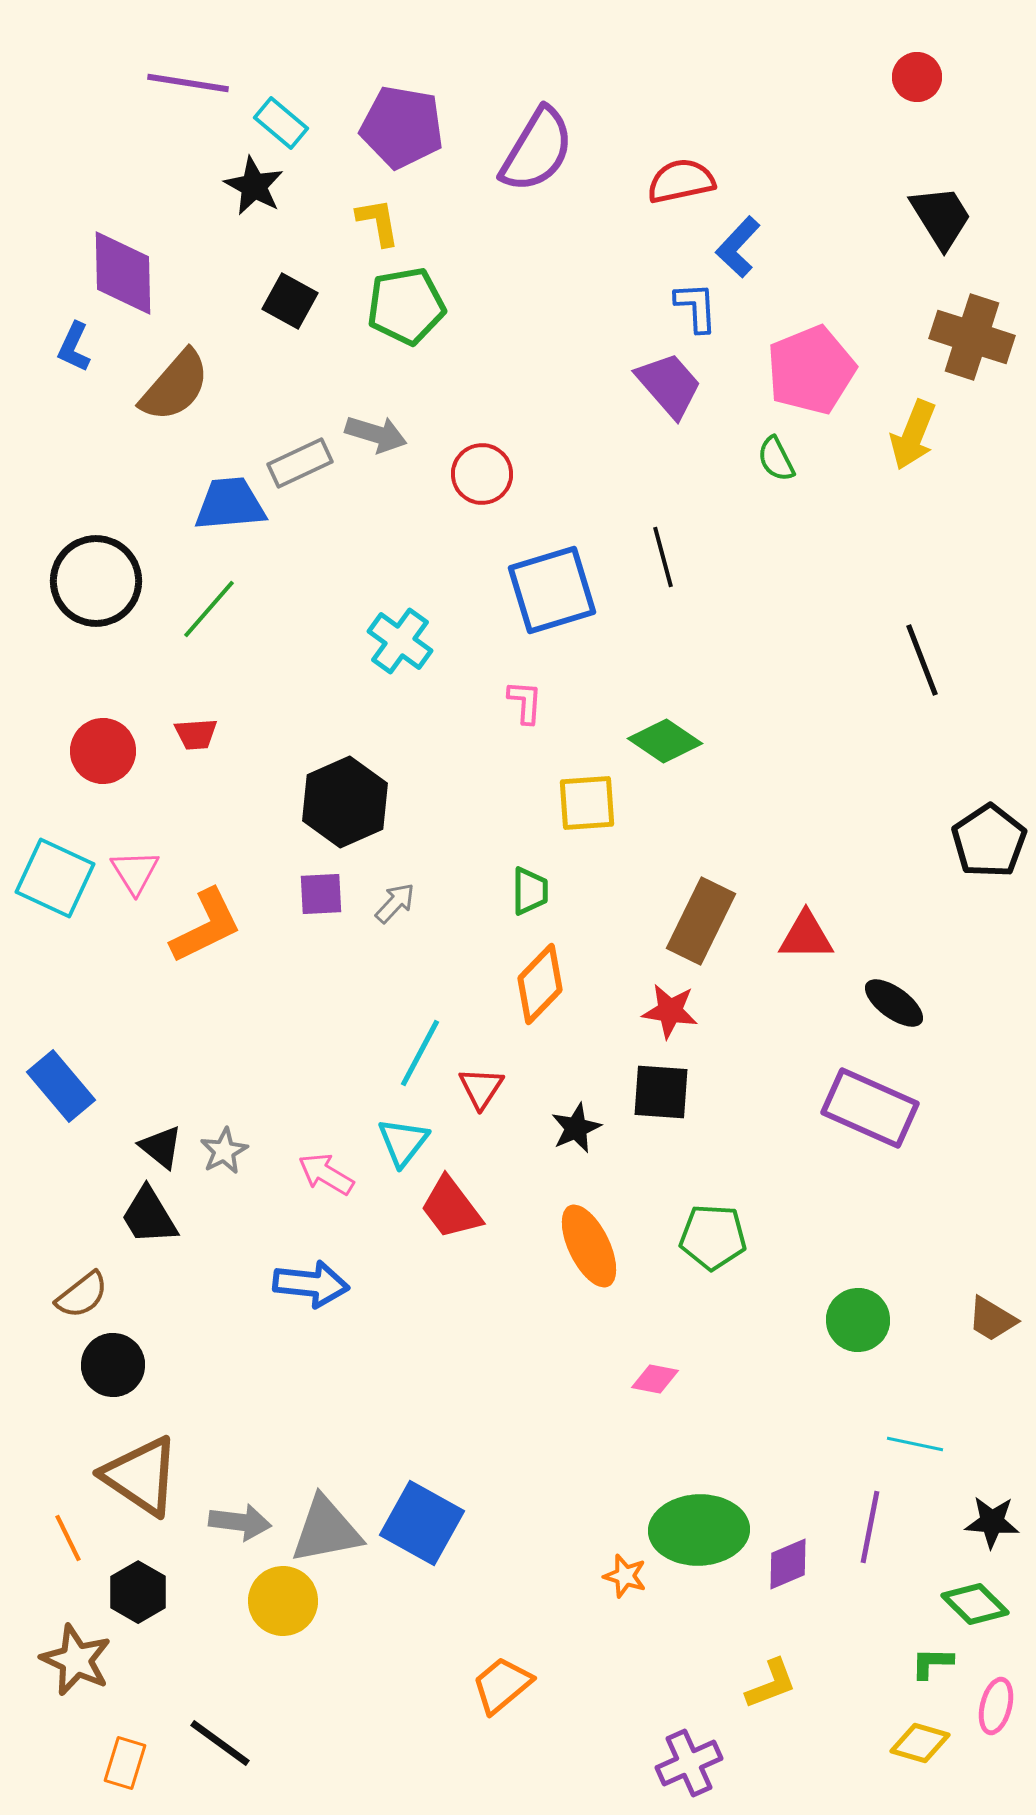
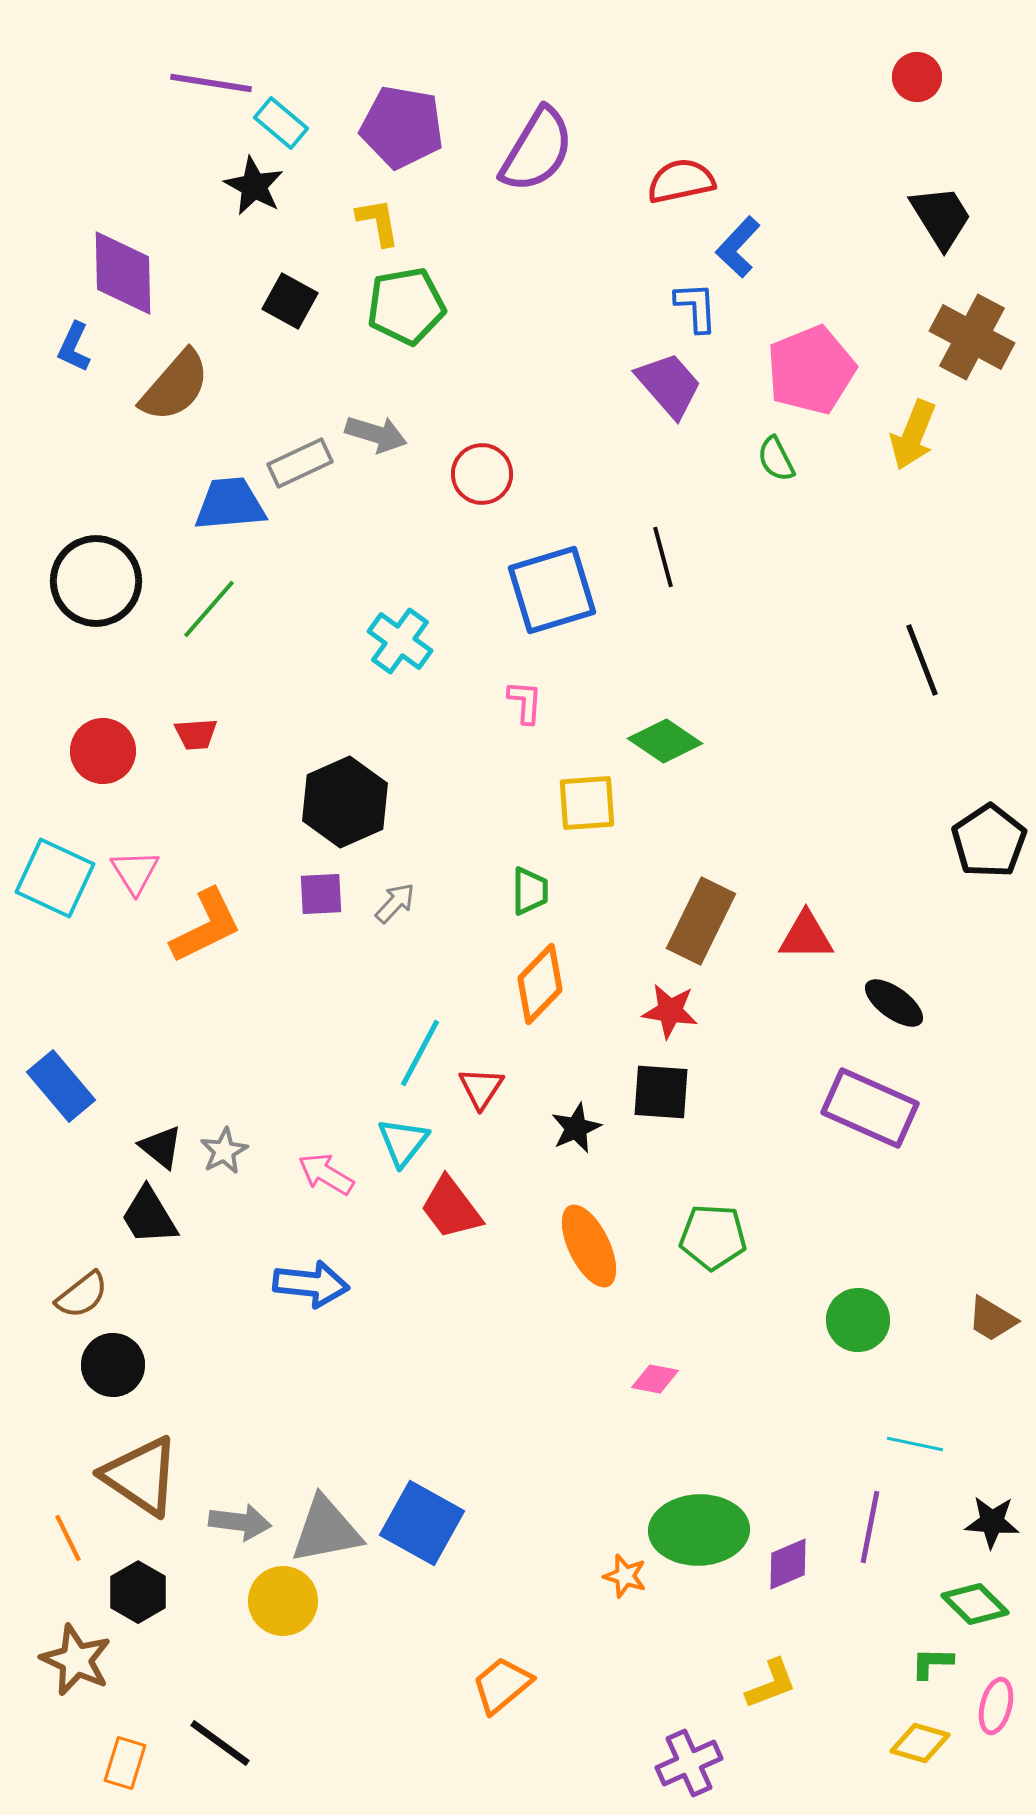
purple line at (188, 83): moved 23 px right
brown cross at (972, 337): rotated 10 degrees clockwise
